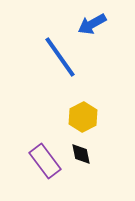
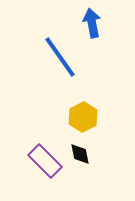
blue arrow: moved 1 px up; rotated 108 degrees clockwise
black diamond: moved 1 px left
purple rectangle: rotated 8 degrees counterclockwise
